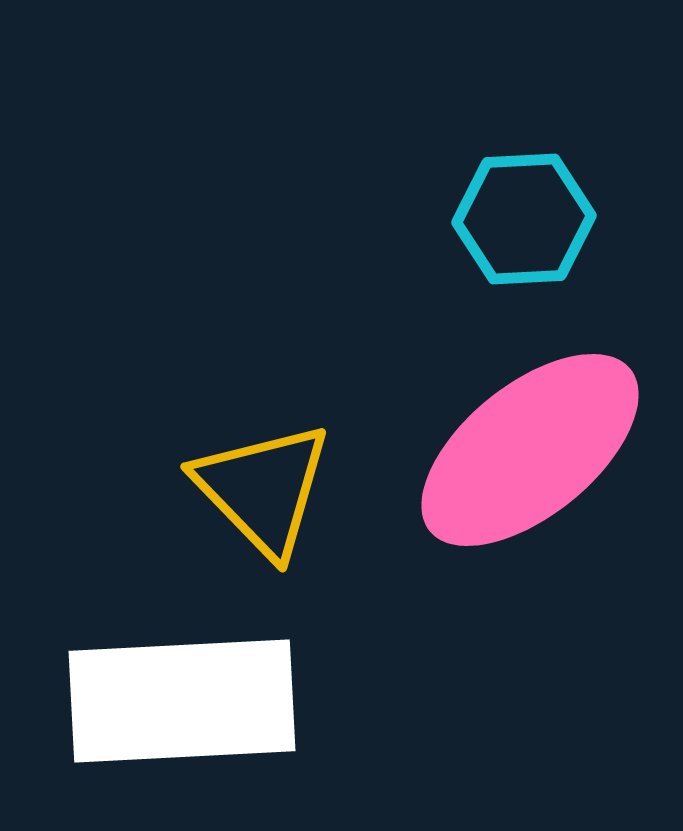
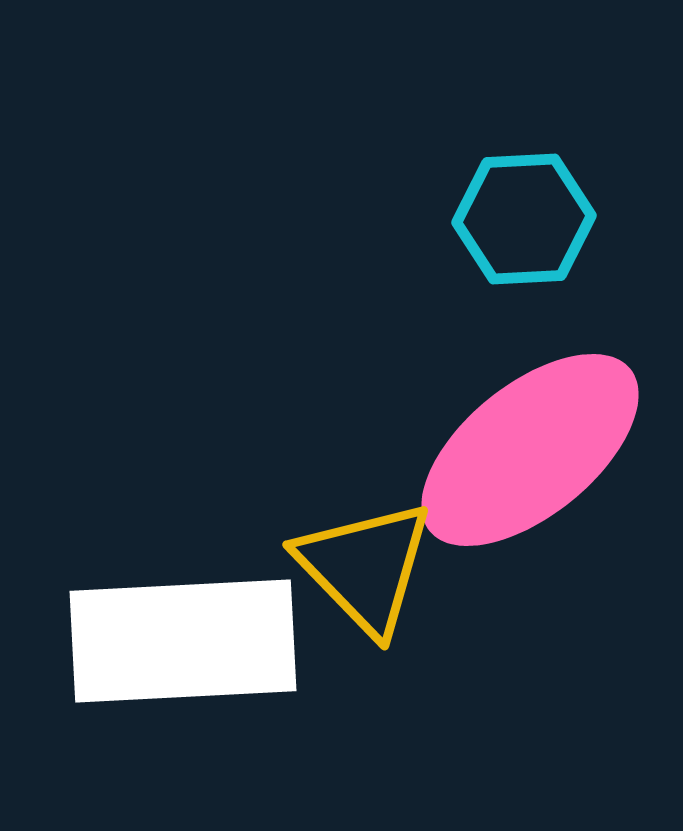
yellow triangle: moved 102 px right, 78 px down
white rectangle: moved 1 px right, 60 px up
